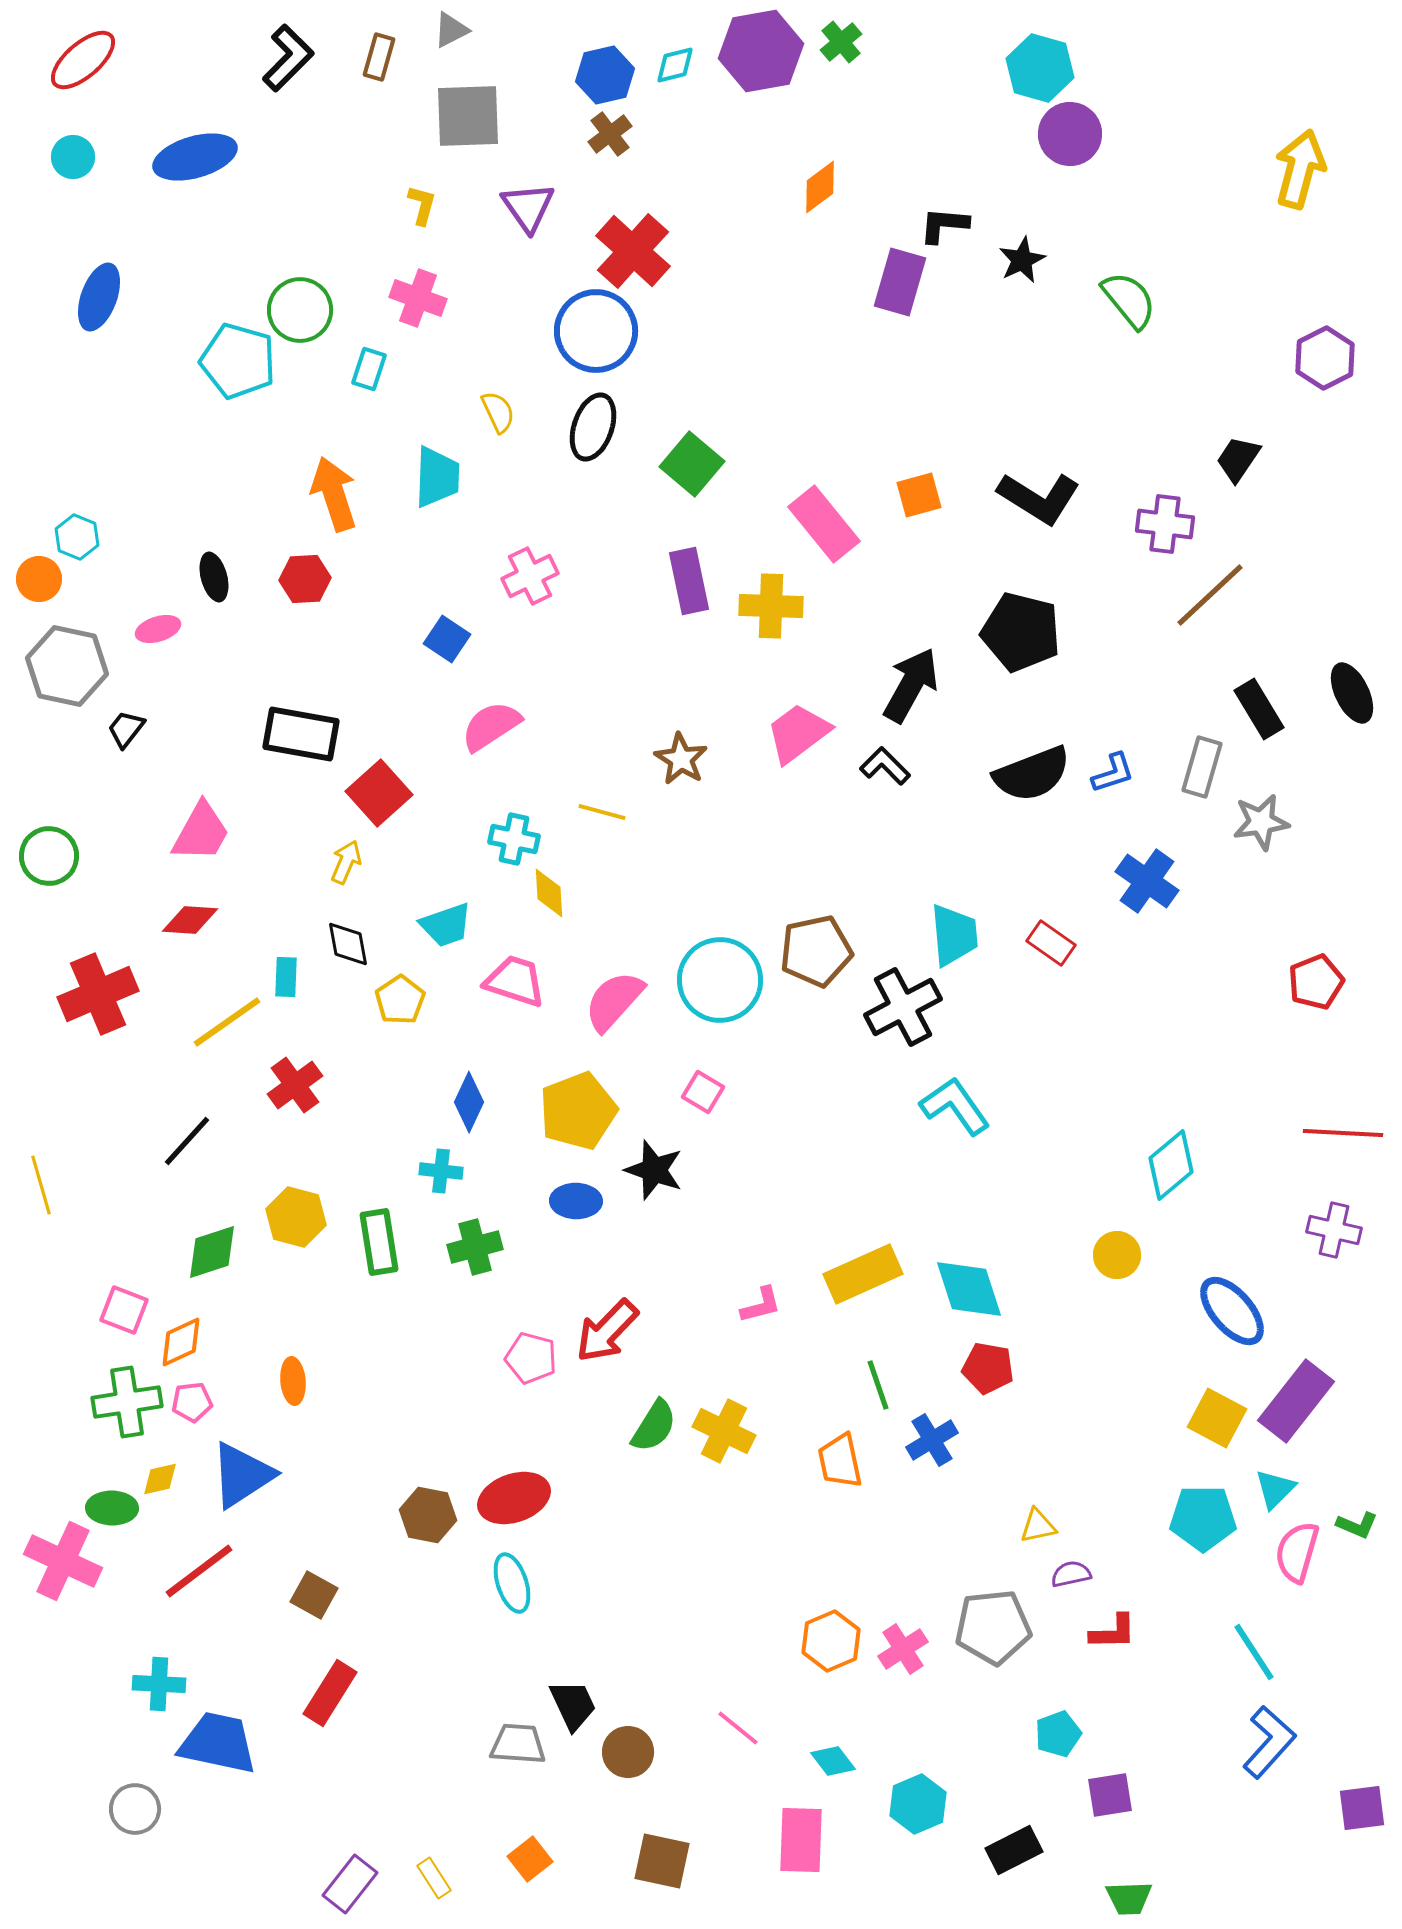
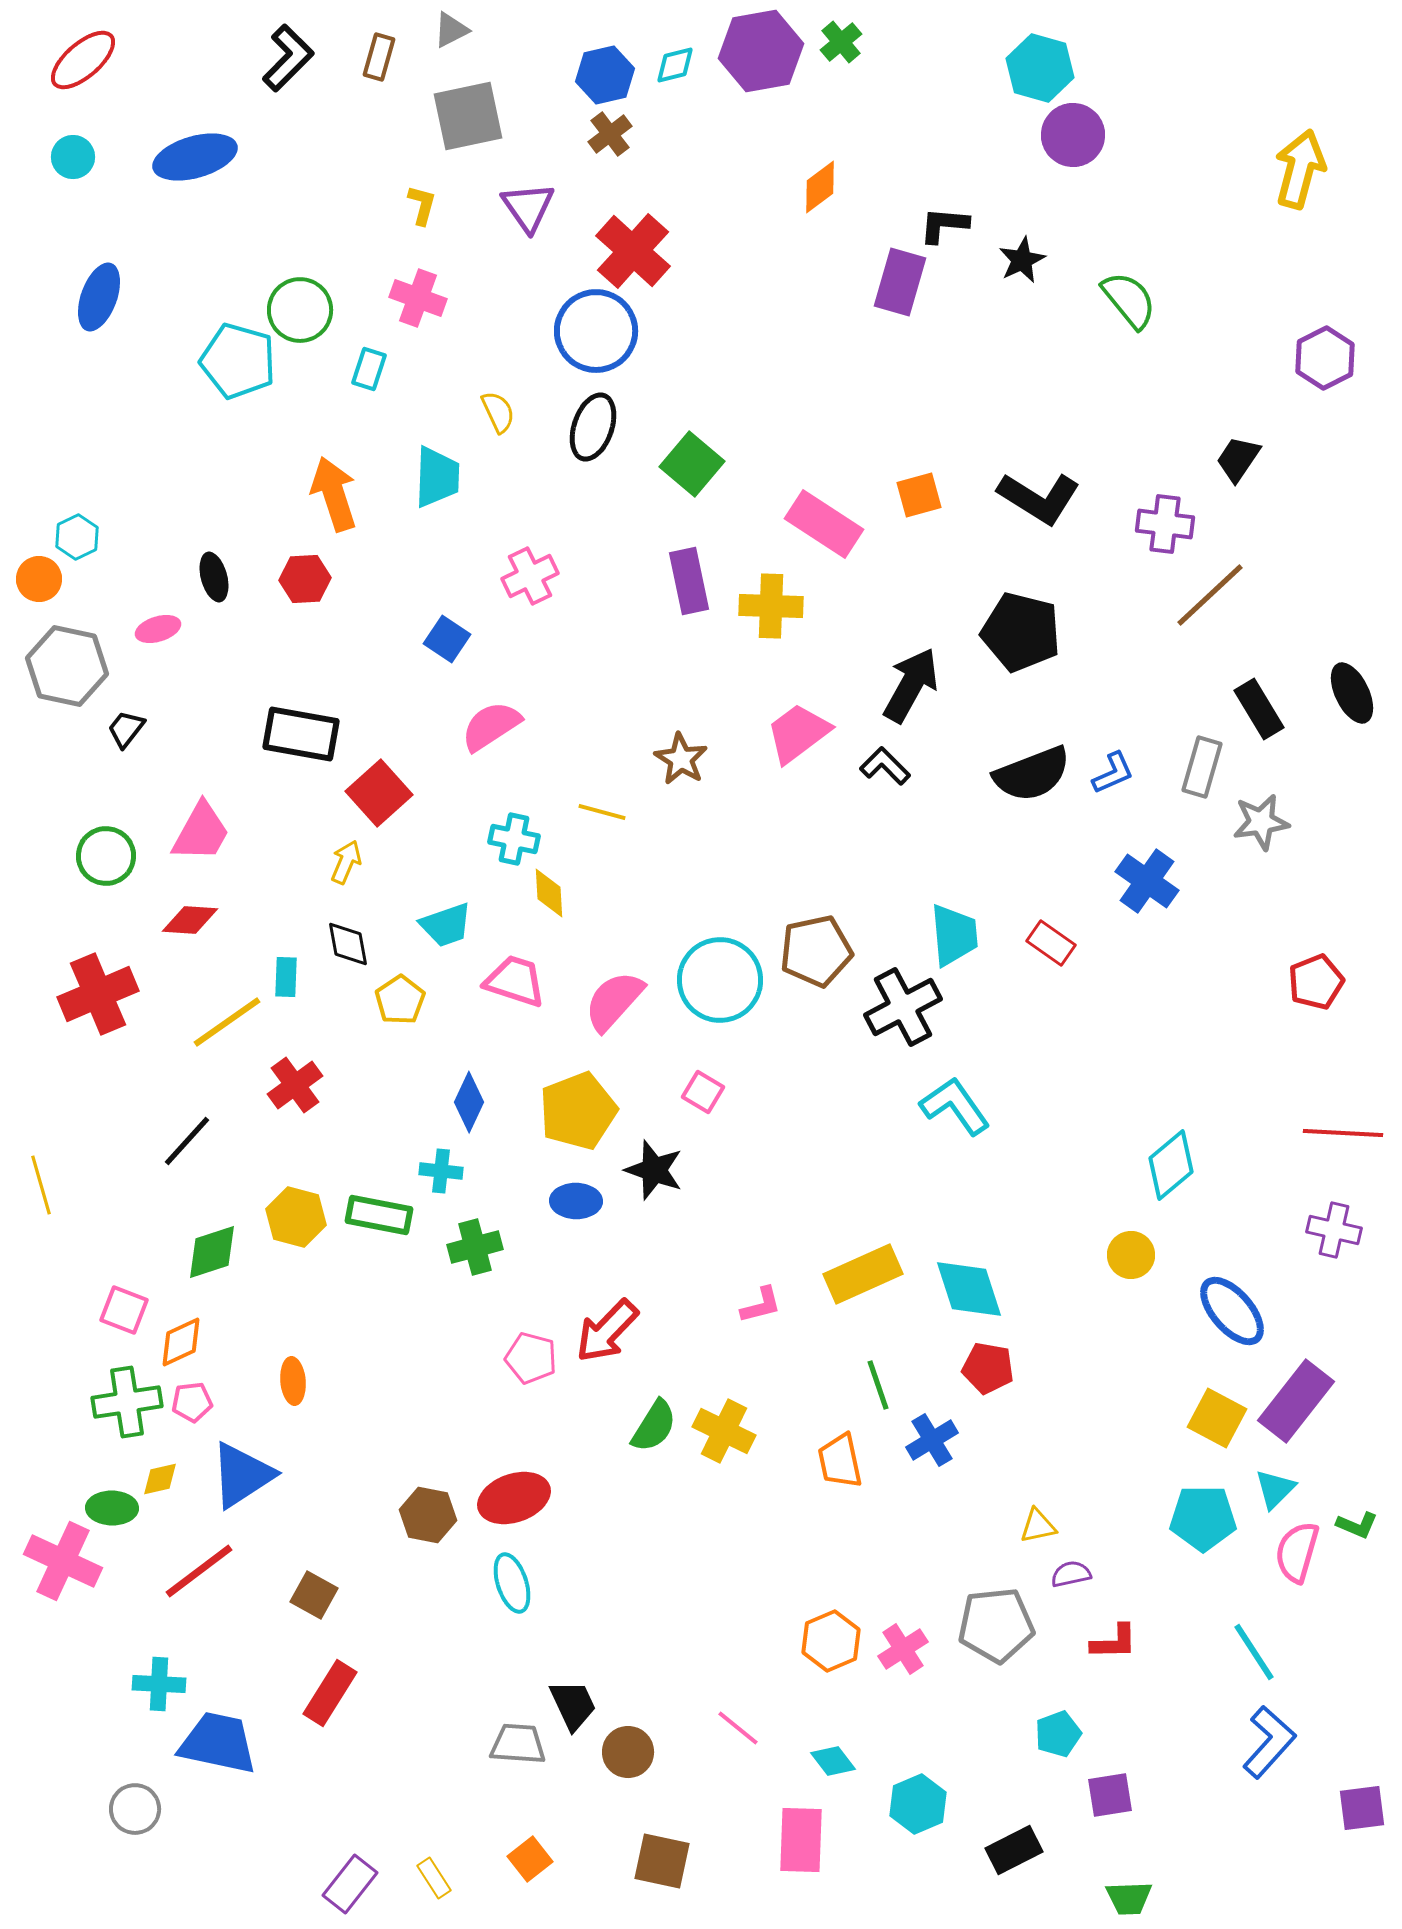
gray square at (468, 116): rotated 10 degrees counterclockwise
purple circle at (1070, 134): moved 3 px right, 1 px down
pink rectangle at (824, 524): rotated 18 degrees counterclockwise
cyan hexagon at (77, 537): rotated 12 degrees clockwise
blue L-shape at (1113, 773): rotated 6 degrees counterclockwise
green circle at (49, 856): moved 57 px right
green rectangle at (379, 1242): moved 27 px up; rotated 70 degrees counterclockwise
yellow circle at (1117, 1255): moved 14 px right
gray pentagon at (993, 1627): moved 3 px right, 2 px up
red L-shape at (1113, 1632): moved 1 px right, 10 px down
